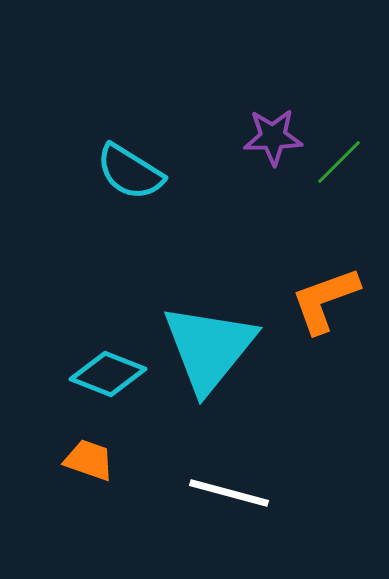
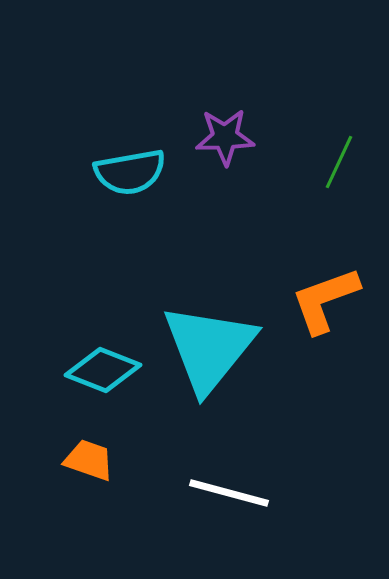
purple star: moved 48 px left
green line: rotated 20 degrees counterclockwise
cyan semicircle: rotated 42 degrees counterclockwise
cyan diamond: moved 5 px left, 4 px up
